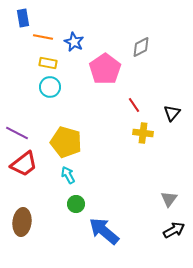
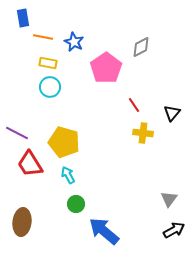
pink pentagon: moved 1 px right, 1 px up
yellow pentagon: moved 2 px left
red trapezoid: moved 6 px right; rotated 96 degrees clockwise
